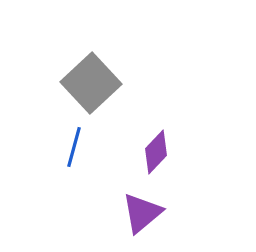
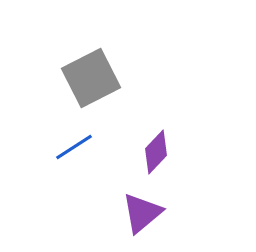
gray square: moved 5 px up; rotated 16 degrees clockwise
blue line: rotated 42 degrees clockwise
